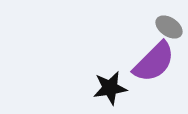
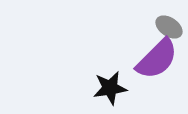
purple semicircle: moved 3 px right, 3 px up
